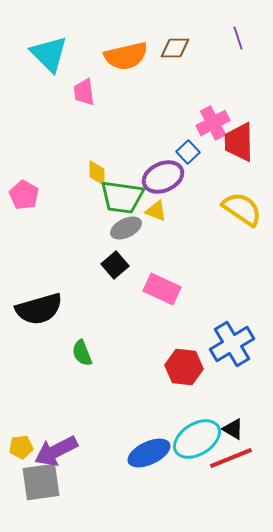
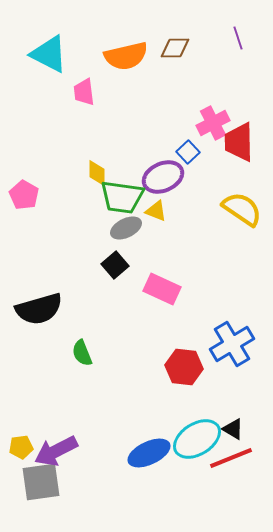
cyan triangle: rotated 18 degrees counterclockwise
